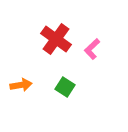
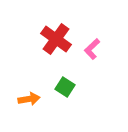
orange arrow: moved 8 px right, 14 px down
